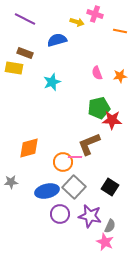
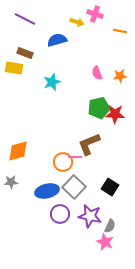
red star: moved 3 px right, 6 px up
orange diamond: moved 11 px left, 3 px down
